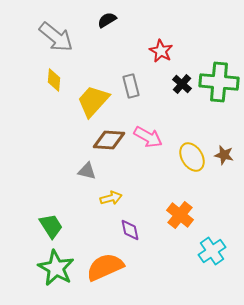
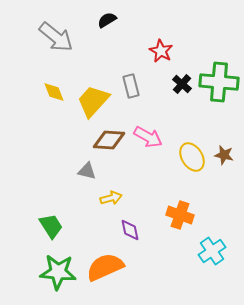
yellow diamond: moved 12 px down; rotated 25 degrees counterclockwise
orange cross: rotated 20 degrees counterclockwise
green star: moved 2 px right, 4 px down; rotated 24 degrees counterclockwise
